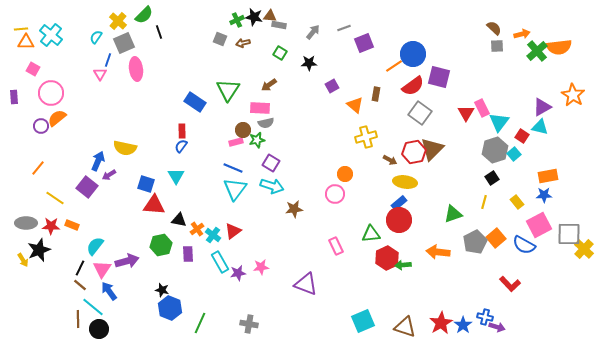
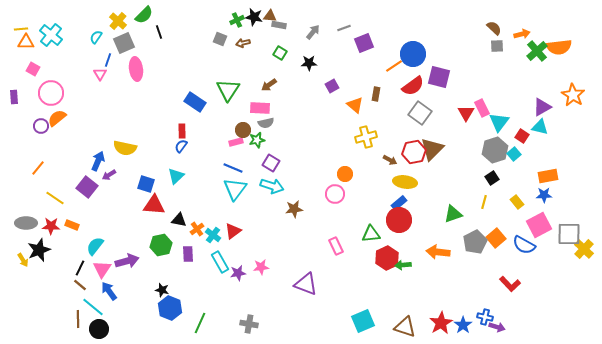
cyan triangle at (176, 176): rotated 18 degrees clockwise
